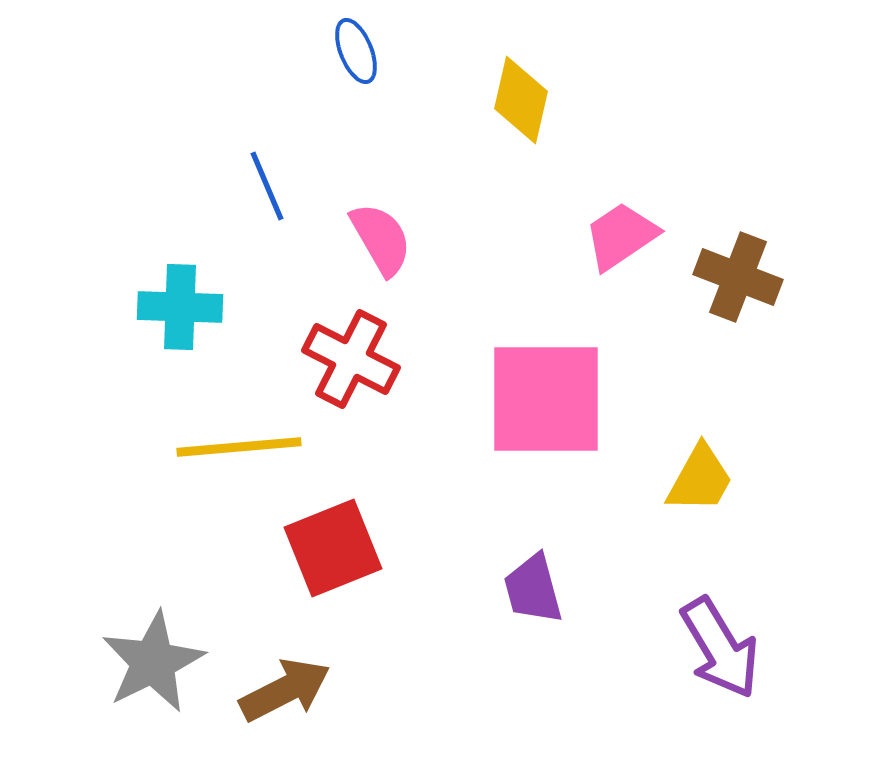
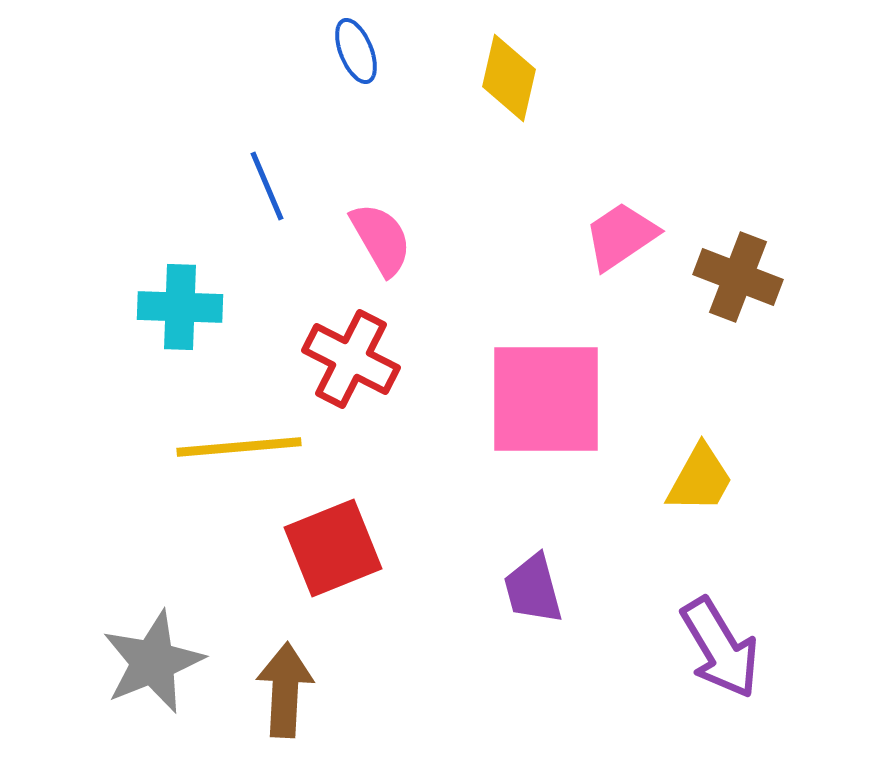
yellow diamond: moved 12 px left, 22 px up
gray star: rotated 4 degrees clockwise
brown arrow: rotated 60 degrees counterclockwise
